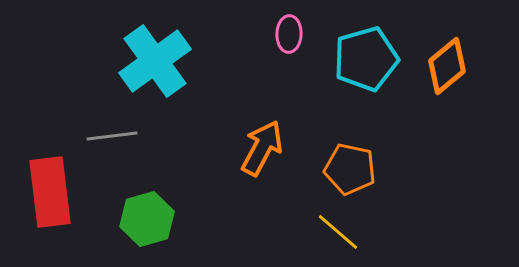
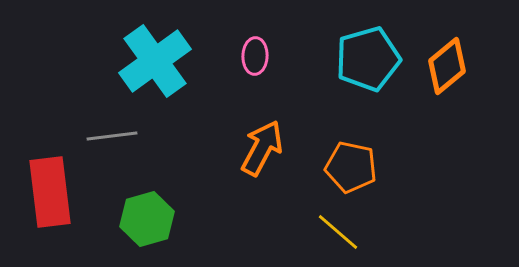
pink ellipse: moved 34 px left, 22 px down
cyan pentagon: moved 2 px right
orange pentagon: moved 1 px right, 2 px up
